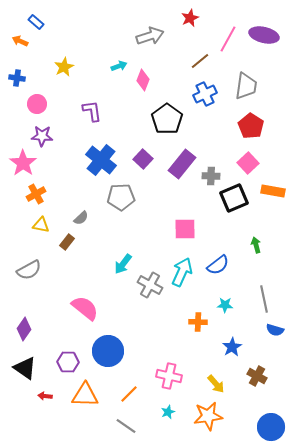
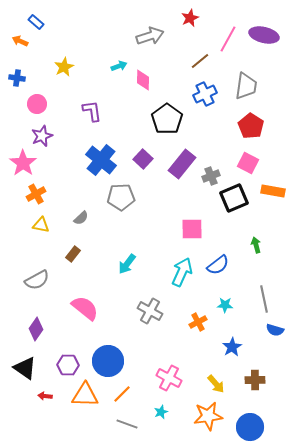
pink diamond at (143, 80): rotated 20 degrees counterclockwise
purple star at (42, 136): rotated 25 degrees counterclockwise
pink square at (248, 163): rotated 20 degrees counterclockwise
gray cross at (211, 176): rotated 24 degrees counterclockwise
pink square at (185, 229): moved 7 px right
brown rectangle at (67, 242): moved 6 px right, 12 px down
cyan arrow at (123, 264): moved 4 px right
gray semicircle at (29, 270): moved 8 px right, 10 px down
gray cross at (150, 285): moved 26 px down
orange cross at (198, 322): rotated 30 degrees counterclockwise
purple diamond at (24, 329): moved 12 px right
blue circle at (108, 351): moved 10 px down
purple hexagon at (68, 362): moved 3 px down
pink cross at (169, 376): moved 2 px down; rotated 15 degrees clockwise
brown cross at (257, 376): moved 2 px left, 4 px down; rotated 30 degrees counterclockwise
orange line at (129, 394): moved 7 px left
cyan star at (168, 412): moved 7 px left
gray line at (126, 426): moved 1 px right, 2 px up; rotated 15 degrees counterclockwise
blue circle at (271, 427): moved 21 px left
